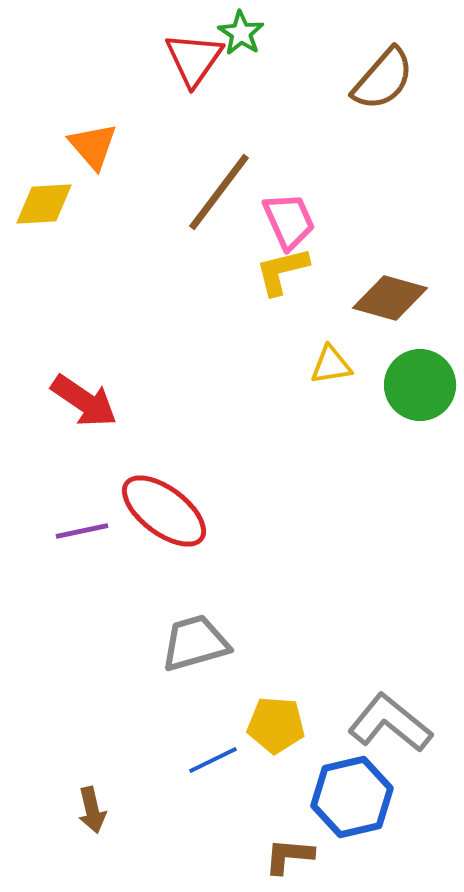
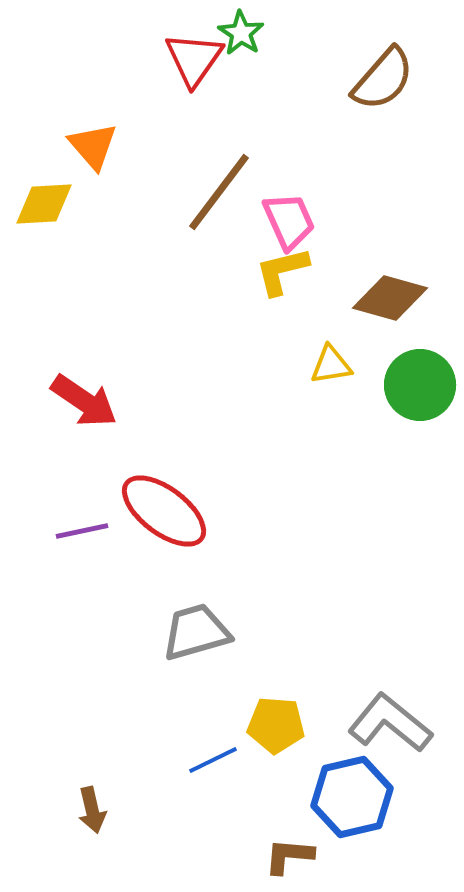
gray trapezoid: moved 1 px right, 11 px up
